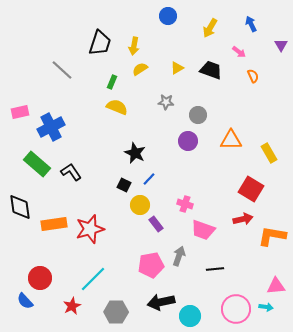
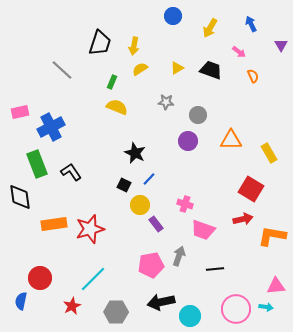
blue circle at (168, 16): moved 5 px right
green rectangle at (37, 164): rotated 28 degrees clockwise
black diamond at (20, 207): moved 10 px up
blue semicircle at (25, 301): moved 4 px left; rotated 54 degrees clockwise
